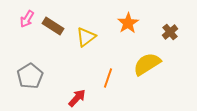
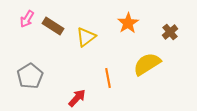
orange line: rotated 30 degrees counterclockwise
